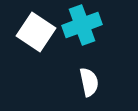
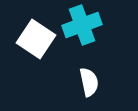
white square: moved 7 px down
